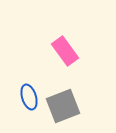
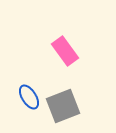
blue ellipse: rotated 15 degrees counterclockwise
